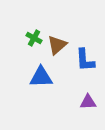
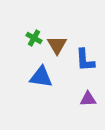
brown triangle: rotated 20 degrees counterclockwise
blue triangle: rotated 10 degrees clockwise
purple triangle: moved 3 px up
